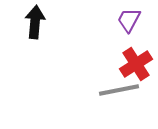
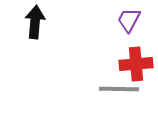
red cross: rotated 28 degrees clockwise
gray line: moved 1 px up; rotated 12 degrees clockwise
